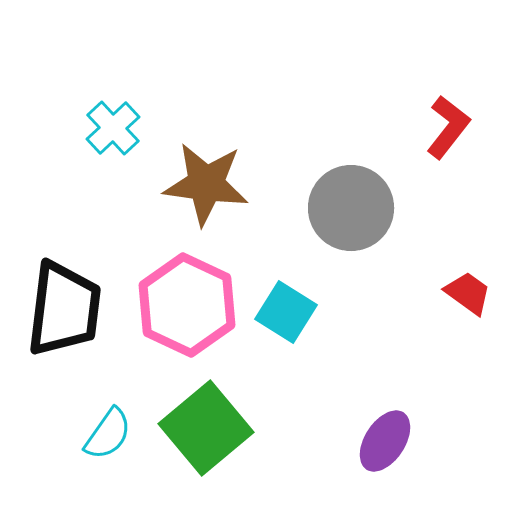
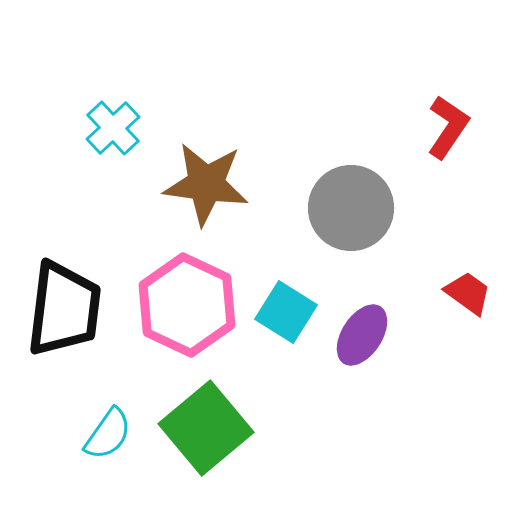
red L-shape: rotated 4 degrees counterclockwise
purple ellipse: moved 23 px left, 106 px up
